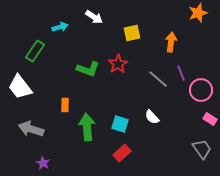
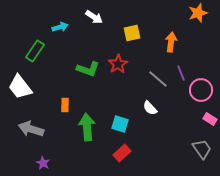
white semicircle: moved 2 px left, 9 px up
